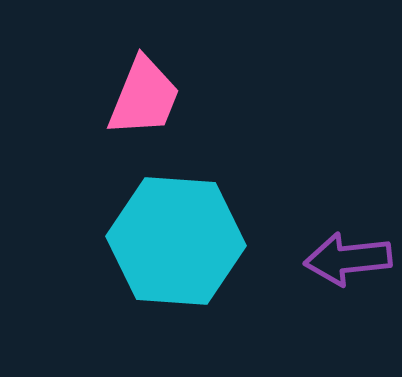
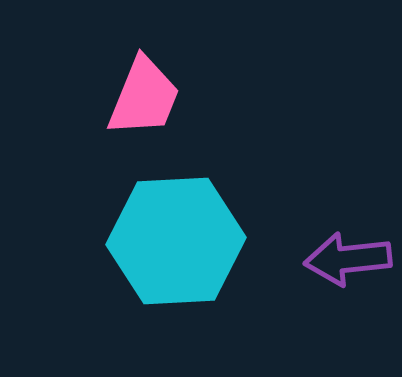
cyan hexagon: rotated 7 degrees counterclockwise
